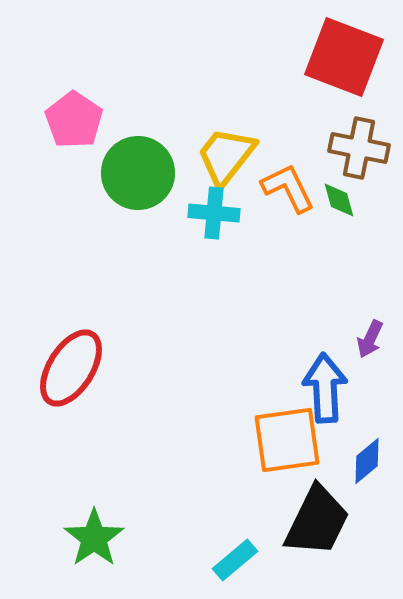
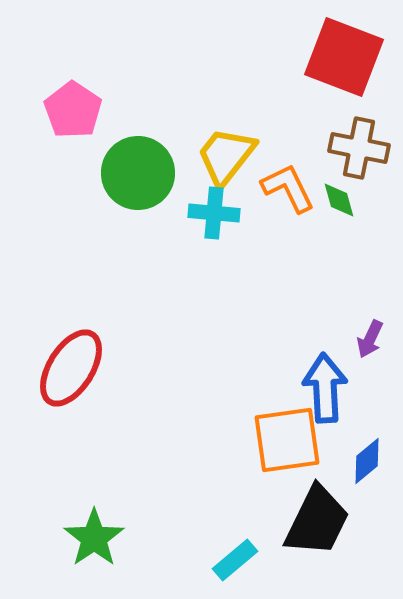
pink pentagon: moved 1 px left, 10 px up
